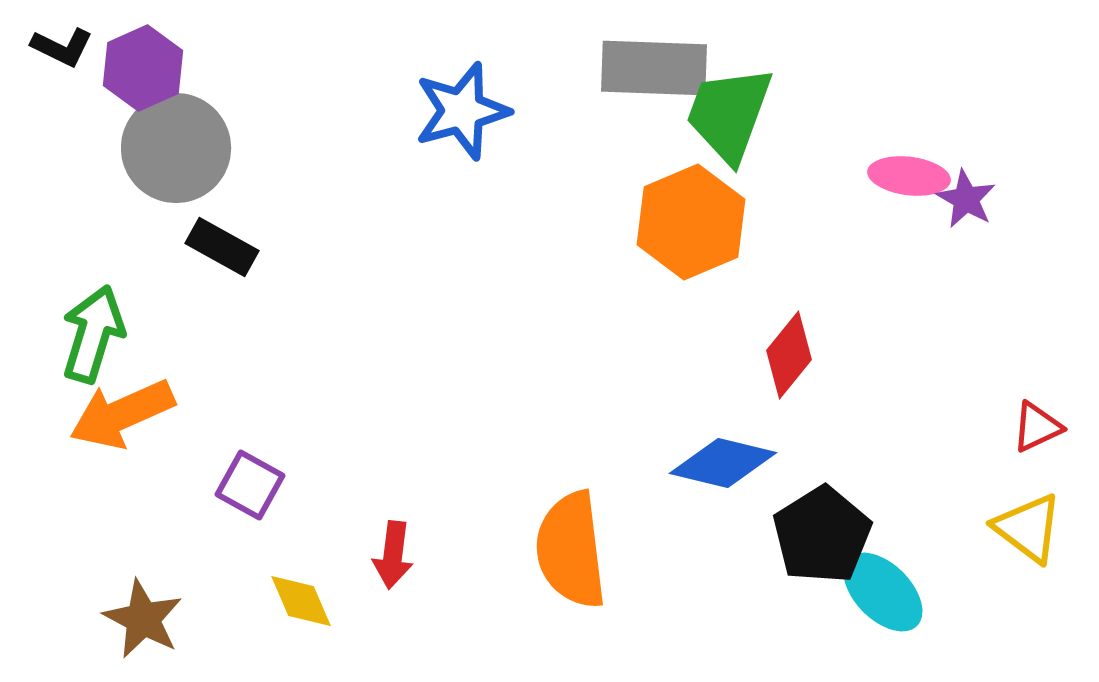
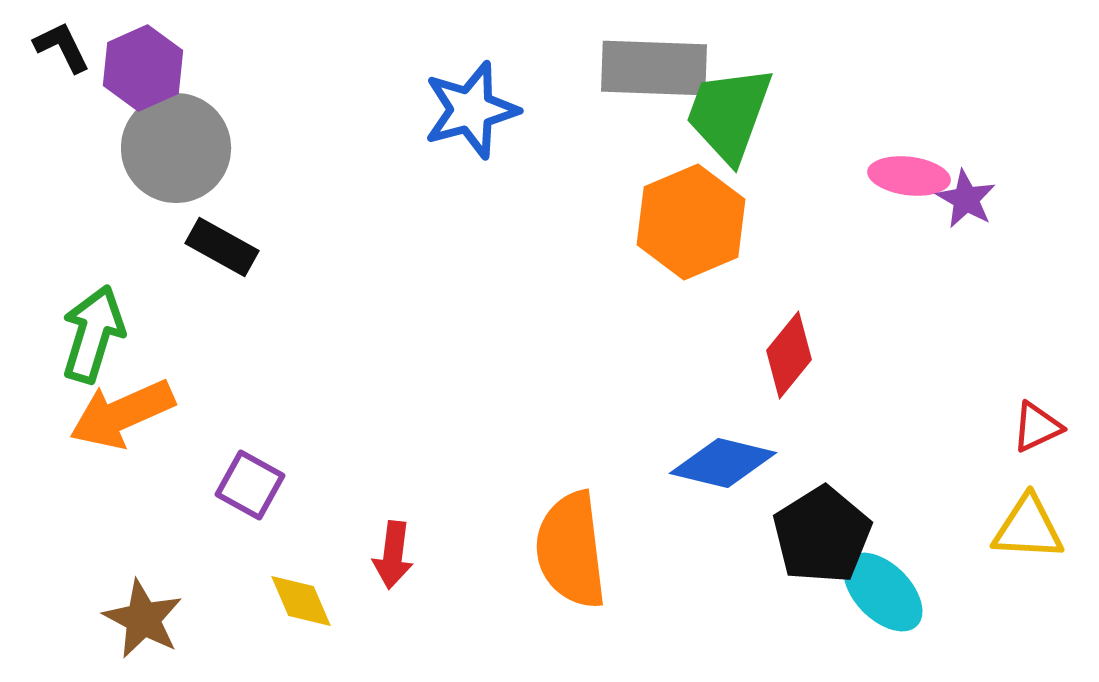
black L-shape: rotated 142 degrees counterclockwise
blue star: moved 9 px right, 1 px up
yellow triangle: rotated 34 degrees counterclockwise
